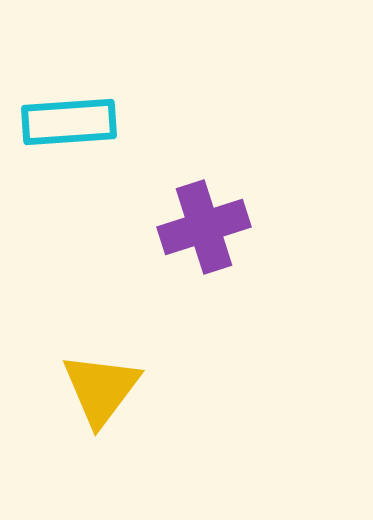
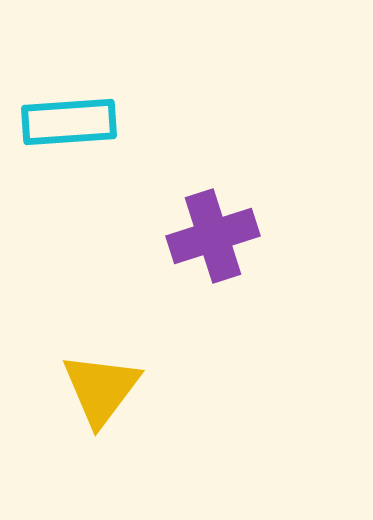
purple cross: moved 9 px right, 9 px down
